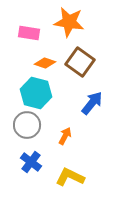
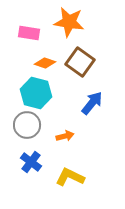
orange arrow: rotated 48 degrees clockwise
